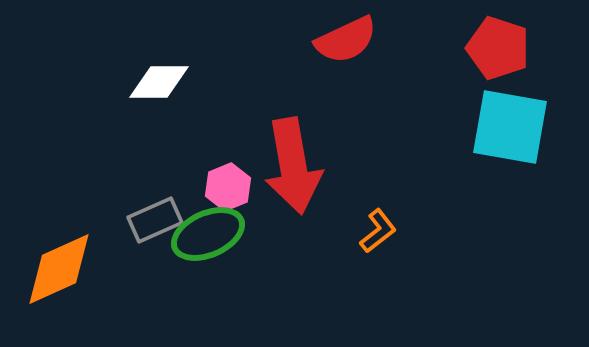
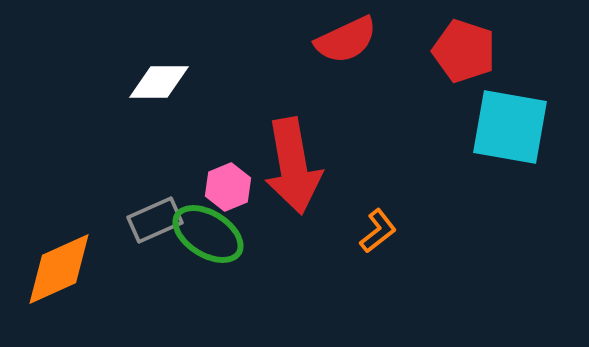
red pentagon: moved 34 px left, 3 px down
green ellipse: rotated 56 degrees clockwise
